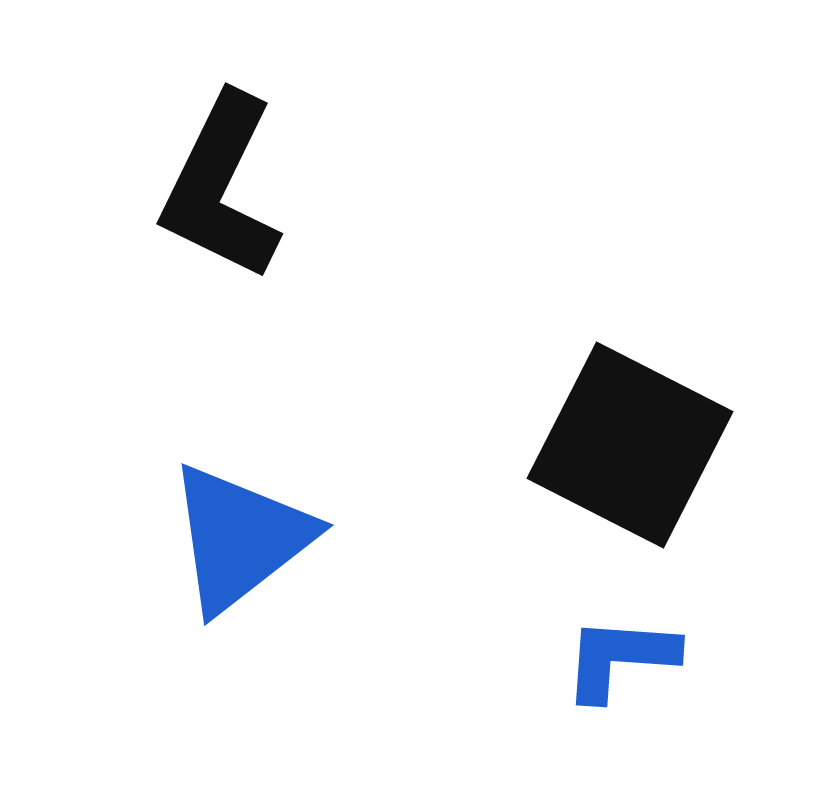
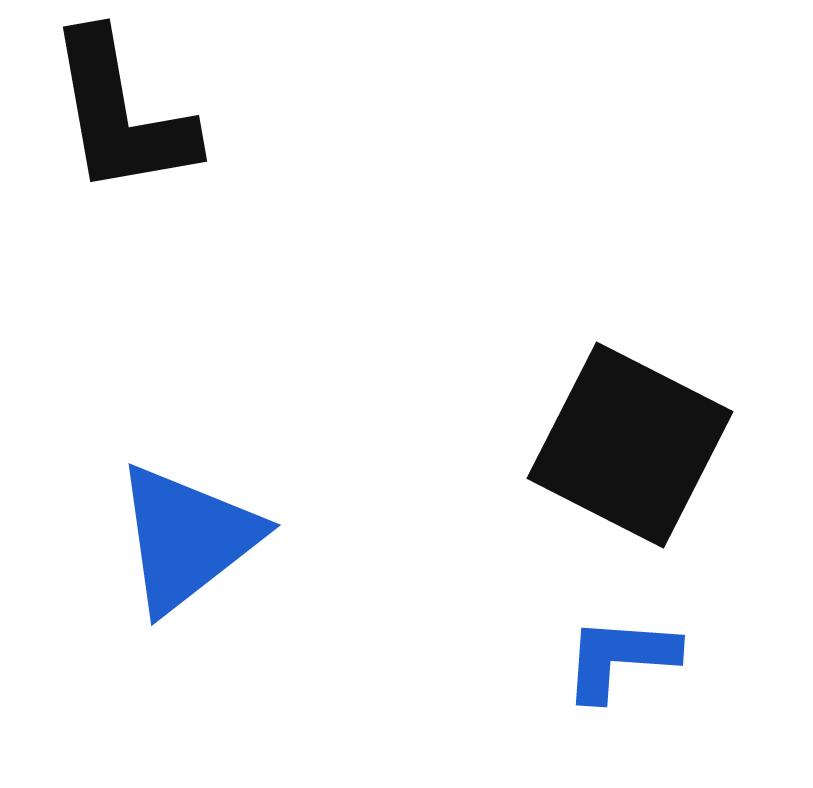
black L-shape: moved 100 px left, 73 px up; rotated 36 degrees counterclockwise
blue triangle: moved 53 px left
